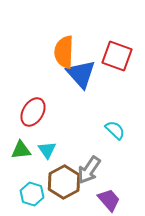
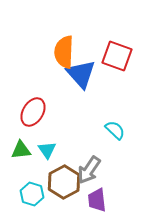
purple trapezoid: moved 12 px left; rotated 145 degrees counterclockwise
